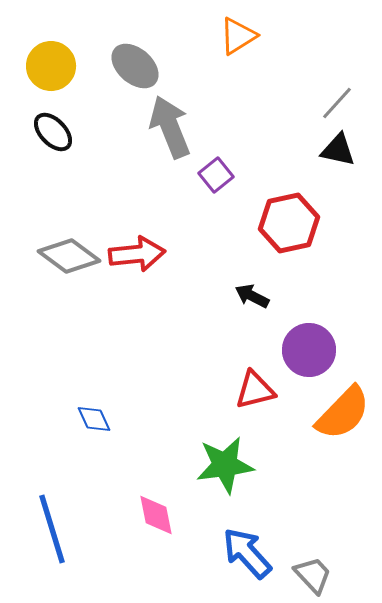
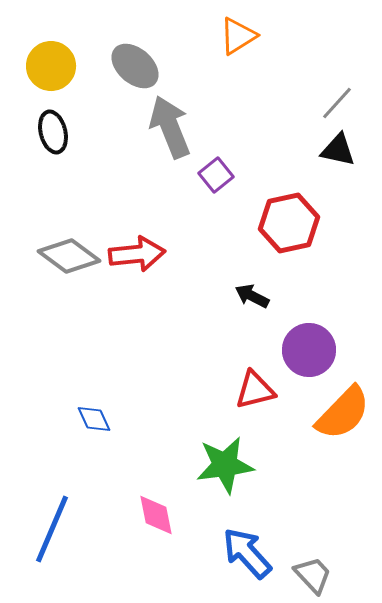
black ellipse: rotated 30 degrees clockwise
blue line: rotated 40 degrees clockwise
